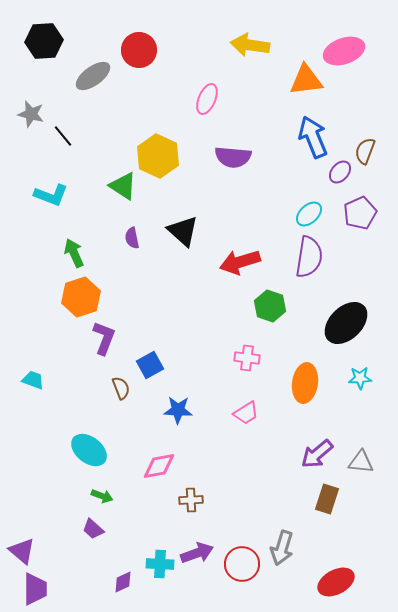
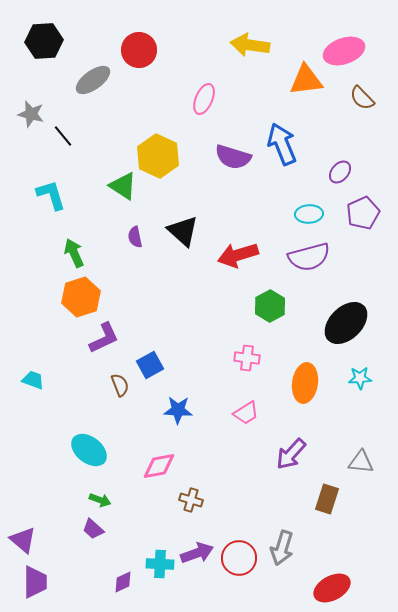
gray ellipse at (93, 76): moved 4 px down
pink ellipse at (207, 99): moved 3 px left
blue arrow at (313, 137): moved 31 px left, 7 px down
brown semicircle at (365, 151): moved 3 px left, 53 px up; rotated 64 degrees counterclockwise
purple semicircle at (233, 157): rotated 12 degrees clockwise
cyan L-shape at (51, 195): rotated 128 degrees counterclockwise
purple pentagon at (360, 213): moved 3 px right
cyan ellipse at (309, 214): rotated 40 degrees clockwise
purple semicircle at (132, 238): moved 3 px right, 1 px up
purple semicircle at (309, 257): rotated 66 degrees clockwise
red arrow at (240, 262): moved 2 px left, 7 px up
green hexagon at (270, 306): rotated 12 degrees clockwise
purple L-shape at (104, 338): rotated 44 degrees clockwise
brown semicircle at (121, 388): moved 1 px left, 3 px up
purple arrow at (317, 454): moved 26 px left; rotated 8 degrees counterclockwise
green arrow at (102, 496): moved 2 px left, 4 px down
brown cross at (191, 500): rotated 20 degrees clockwise
purple triangle at (22, 551): moved 1 px right, 11 px up
red circle at (242, 564): moved 3 px left, 6 px up
red ellipse at (336, 582): moved 4 px left, 6 px down
purple trapezoid at (35, 589): moved 7 px up
